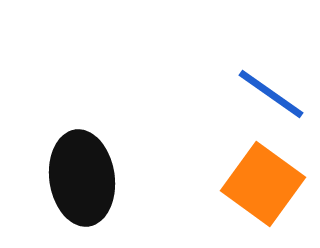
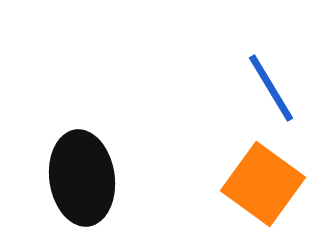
blue line: moved 6 px up; rotated 24 degrees clockwise
